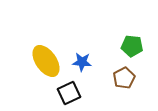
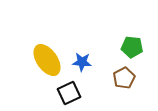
green pentagon: moved 1 px down
yellow ellipse: moved 1 px right, 1 px up
